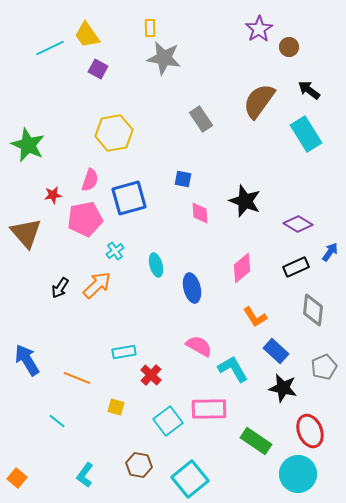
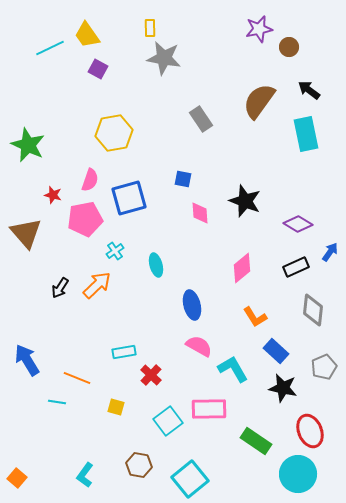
purple star at (259, 29): rotated 20 degrees clockwise
cyan rectangle at (306, 134): rotated 20 degrees clockwise
red star at (53, 195): rotated 24 degrees clockwise
blue ellipse at (192, 288): moved 17 px down
cyan line at (57, 421): moved 19 px up; rotated 30 degrees counterclockwise
